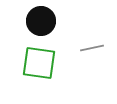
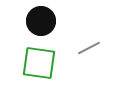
gray line: moved 3 px left; rotated 15 degrees counterclockwise
